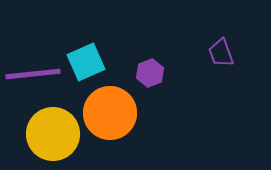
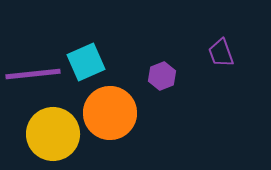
purple hexagon: moved 12 px right, 3 px down
